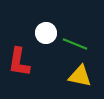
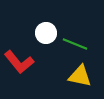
red L-shape: rotated 48 degrees counterclockwise
